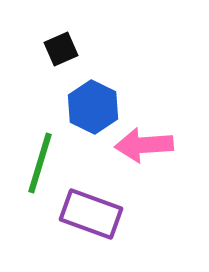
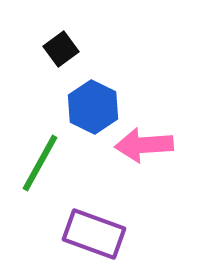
black square: rotated 12 degrees counterclockwise
green line: rotated 12 degrees clockwise
purple rectangle: moved 3 px right, 20 px down
